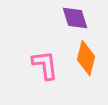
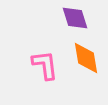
orange diamond: rotated 24 degrees counterclockwise
